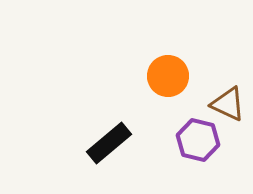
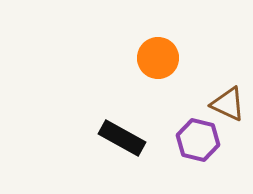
orange circle: moved 10 px left, 18 px up
black rectangle: moved 13 px right, 5 px up; rotated 69 degrees clockwise
